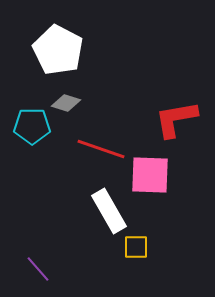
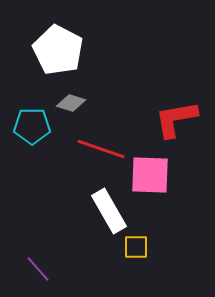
gray diamond: moved 5 px right
